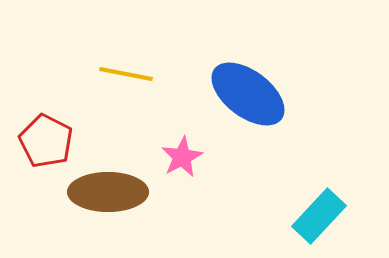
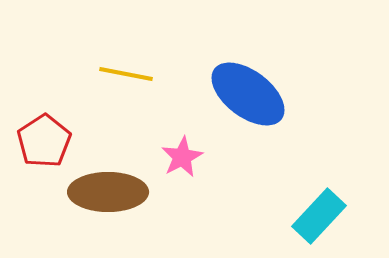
red pentagon: moved 2 px left; rotated 12 degrees clockwise
